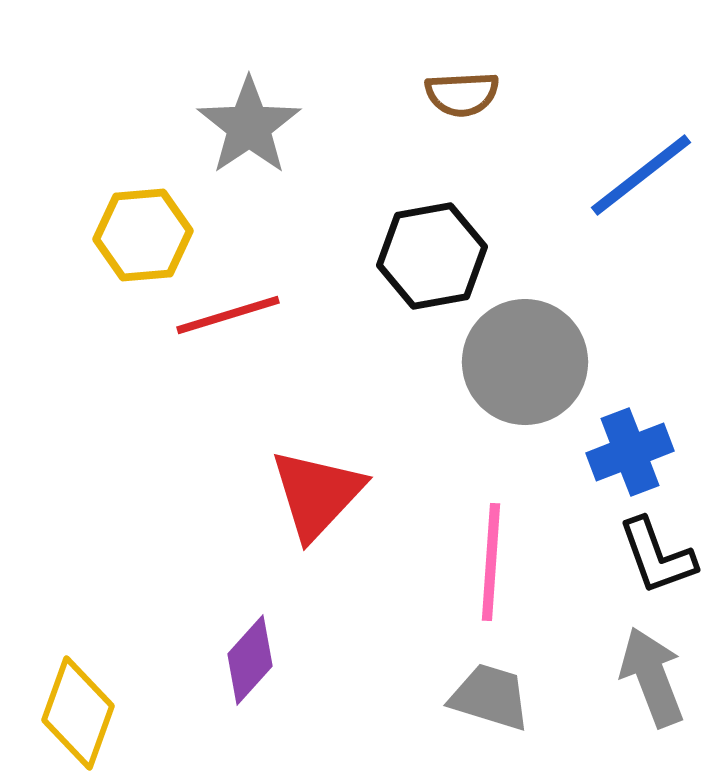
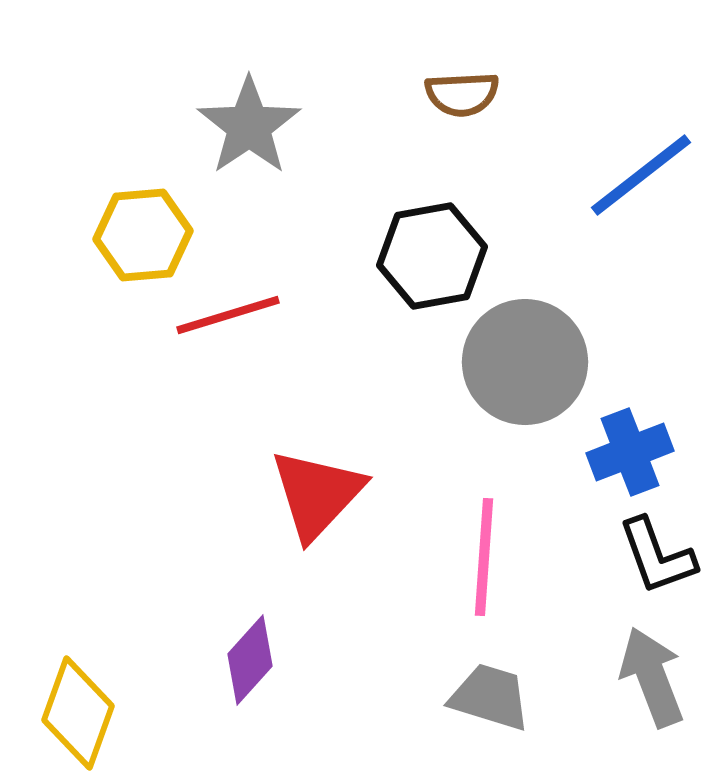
pink line: moved 7 px left, 5 px up
